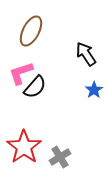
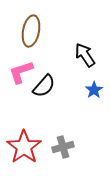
brown ellipse: rotated 16 degrees counterclockwise
black arrow: moved 1 px left, 1 px down
pink L-shape: moved 1 px up
black semicircle: moved 9 px right, 1 px up
gray cross: moved 3 px right, 10 px up; rotated 15 degrees clockwise
